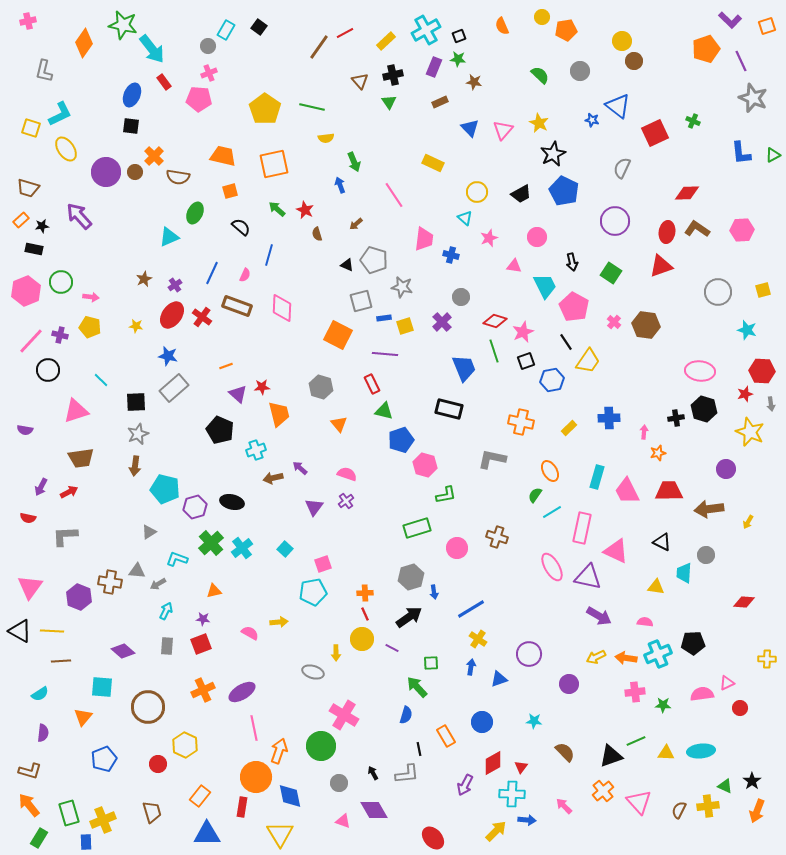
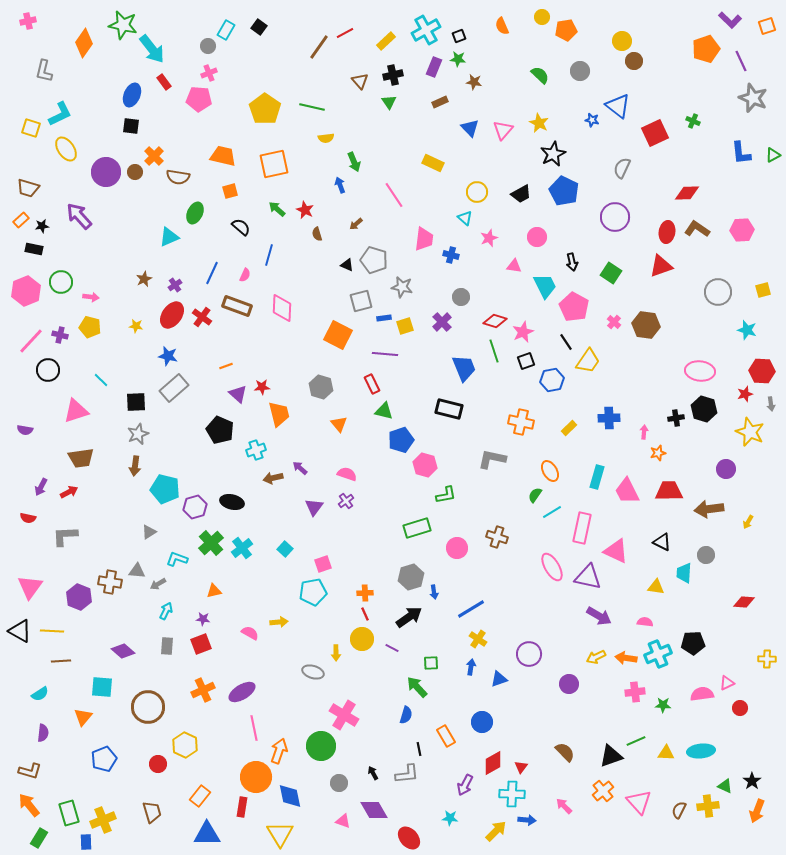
purple circle at (615, 221): moved 4 px up
cyan star at (534, 721): moved 84 px left, 97 px down
red ellipse at (433, 838): moved 24 px left
